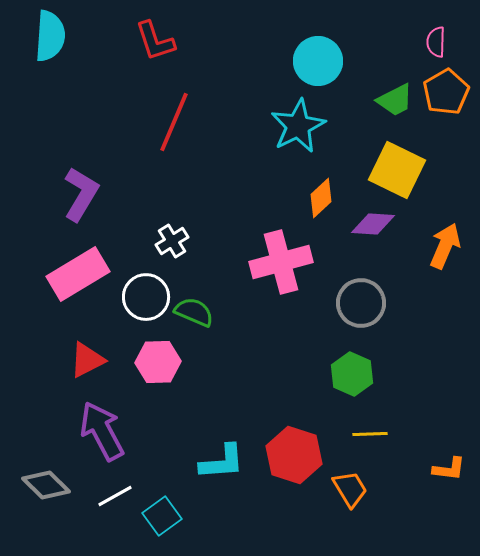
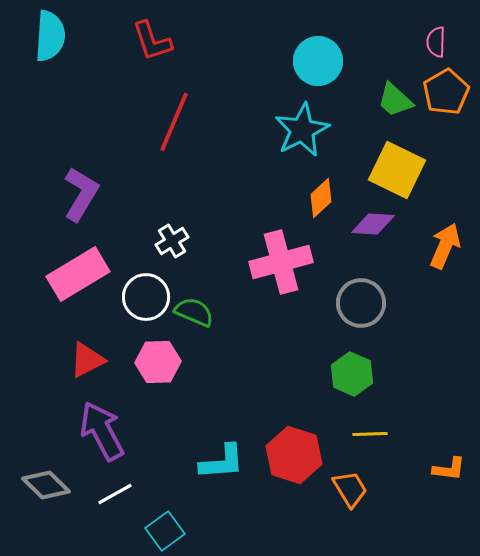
red L-shape: moved 3 px left
green trapezoid: rotated 69 degrees clockwise
cyan star: moved 4 px right, 4 px down
white line: moved 2 px up
cyan square: moved 3 px right, 15 px down
